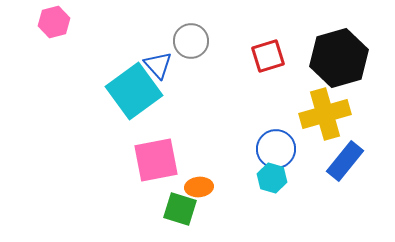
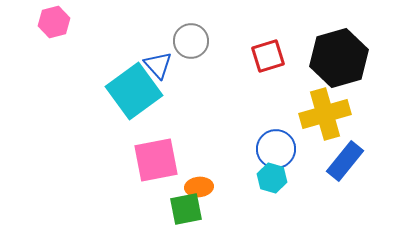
green square: moved 6 px right; rotated 28 degrees counterclockwise
